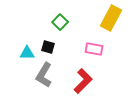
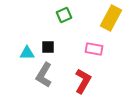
green square: moved 4 px right, 7 px up; rotated 21 degrees clockwise
black square: rotated 16 degrees counterclockwise
red L-shape: rotated 15 degrees counterclockwise
